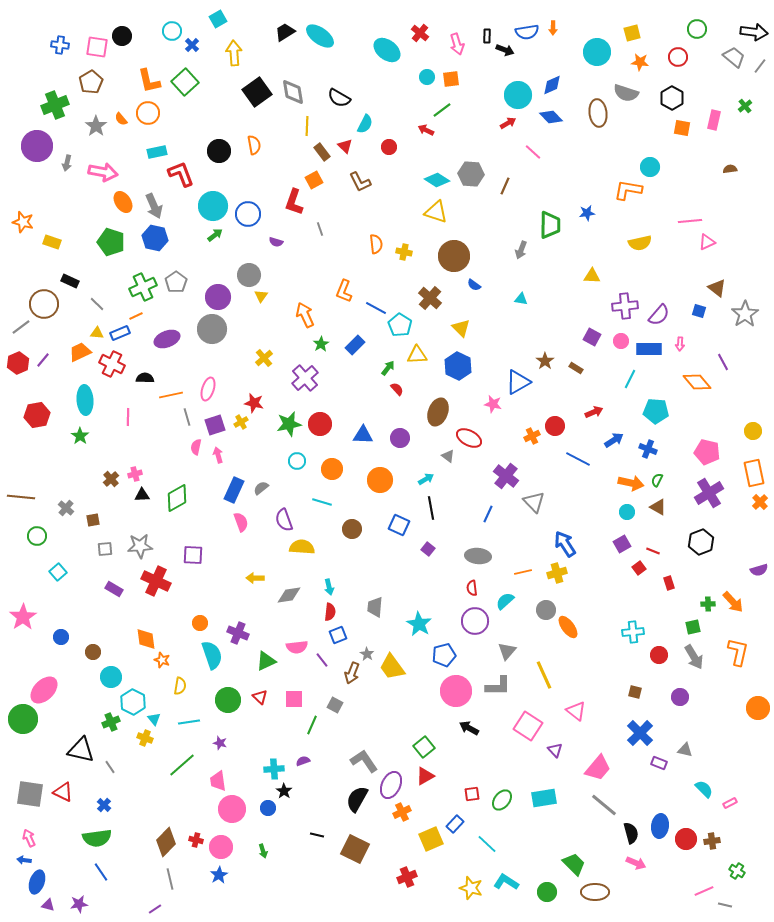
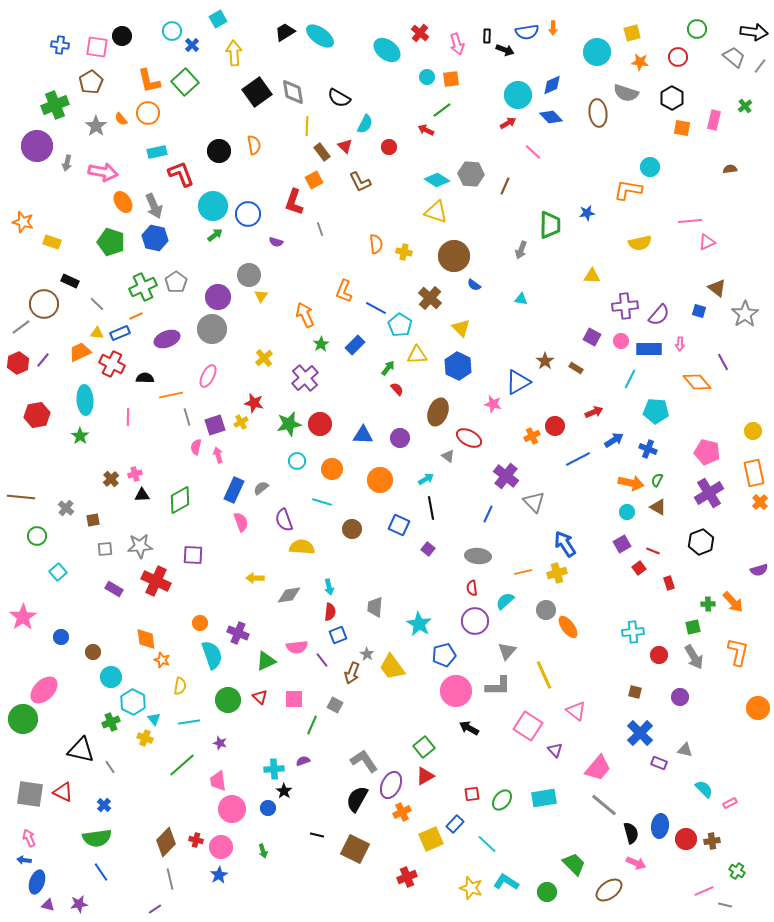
pink ellipse at (208, 389): moved 13 px up; rotated 10 degrees clockwise
blue line at (578, 459): rotated 55 degrees counterclockwise
green diamond at (177, 498): moved 3 px right, 2 px down
brown ellipse at (595, 892): moved 14 px right, 2 px up; rotated 36 degrees counterclockwise
